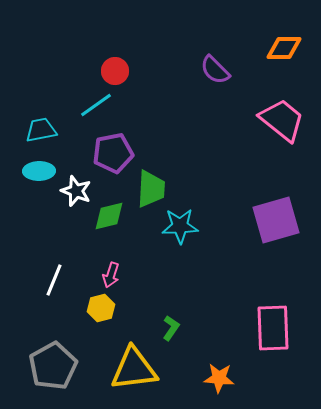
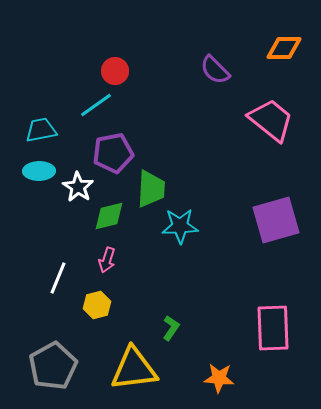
pink trapezoid: moved 11 px left
white star: moved 2 px right, 4 px up; rotated 12 degrees clockwise
pink arrow: moved 4 px left, 15 px up
white line: moved 4 px right, 2 px up
yellow hexagon: moved 4 px left, 3 px up
